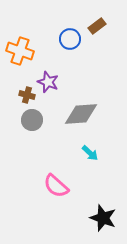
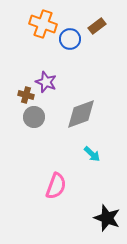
orange cross: moved 23 px right, 27 px up
purple star: moved 2 px left
brown cross: moved 1 px left
gray diamond: rotated 16 degrees counterclockwise
gray circle: moved 2 px right, 3 px up
cyan arrow: moved 2 px right, 1 px down
pink semicircle: rotated 112 degrees counterclockwise
black star: moved 4 px right
